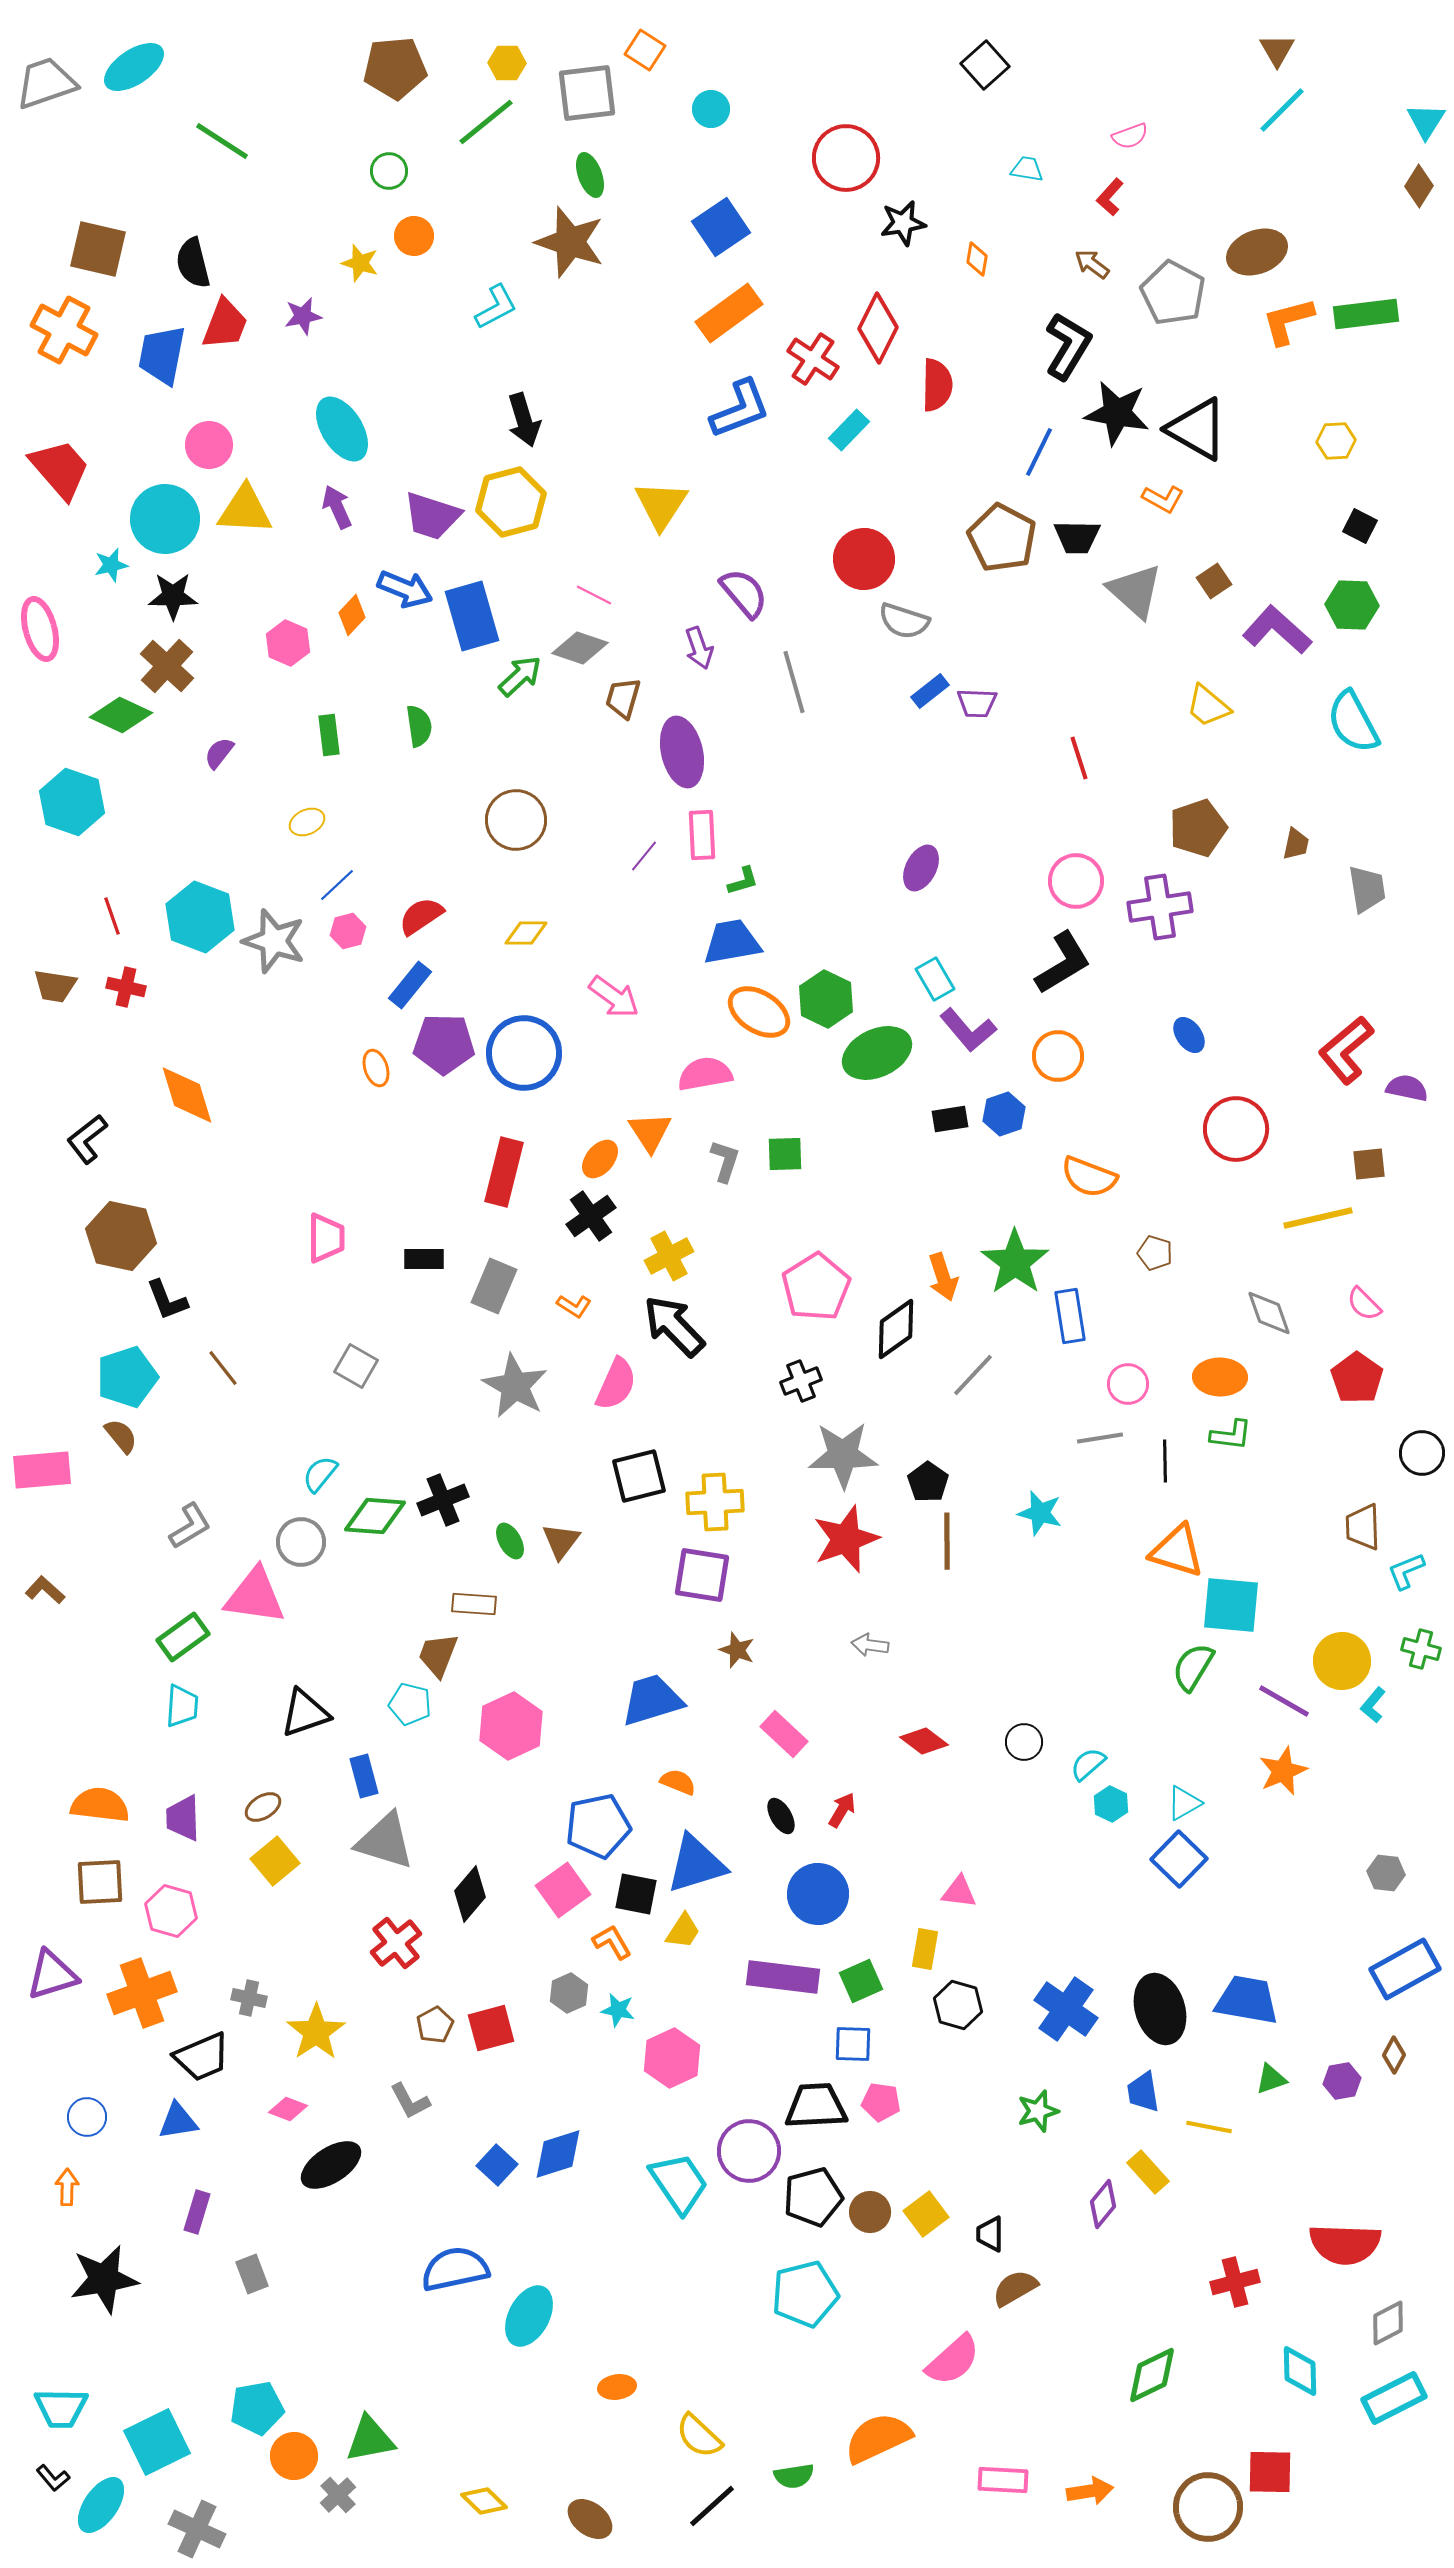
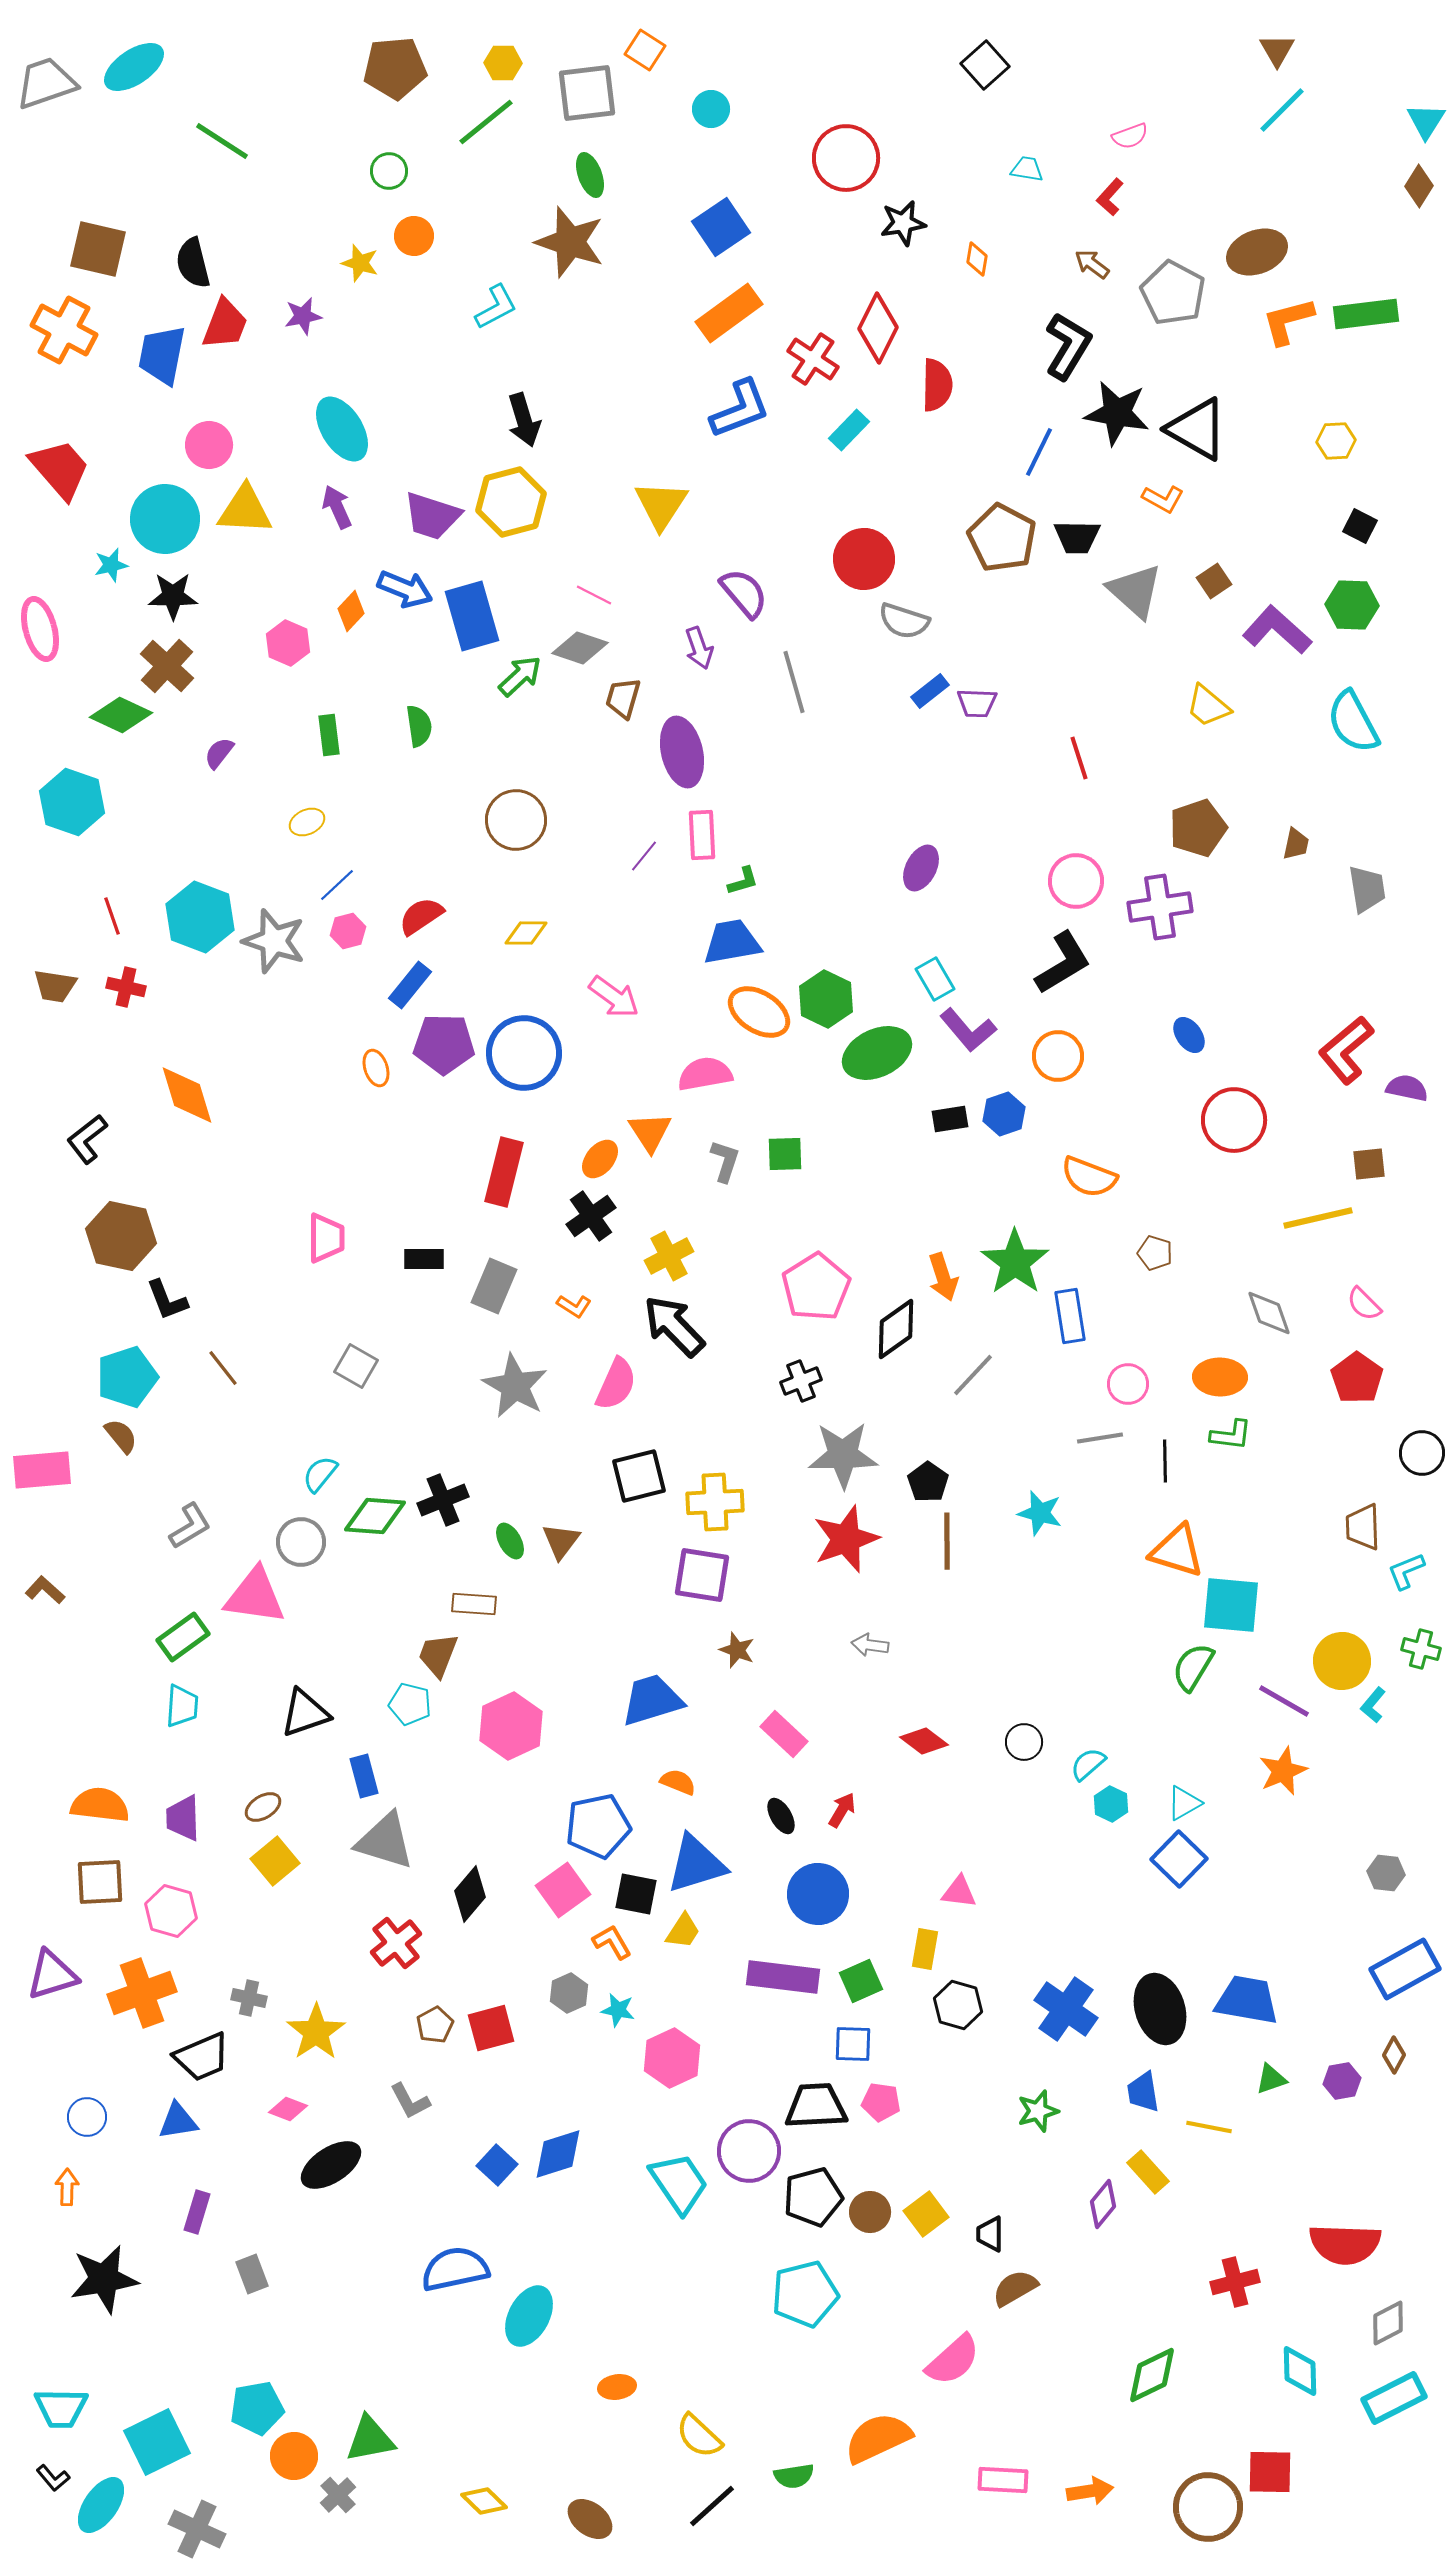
yellow hexagon at (507, 63): moved 4 px left
orange diamond at (352, 615): moved 1 px left, 4 px up
red circle at (1236, 1129): moved 2 px left, 9 px up
